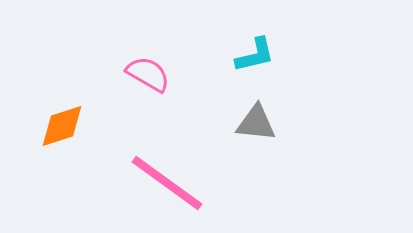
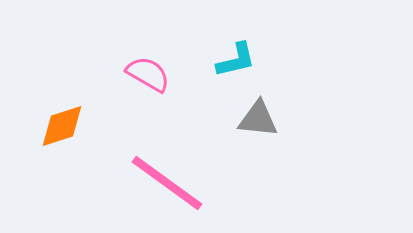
cyan L-shape: moved 19 px left, 5 px down
gray triangle: moved 2 px right, 4 px up
